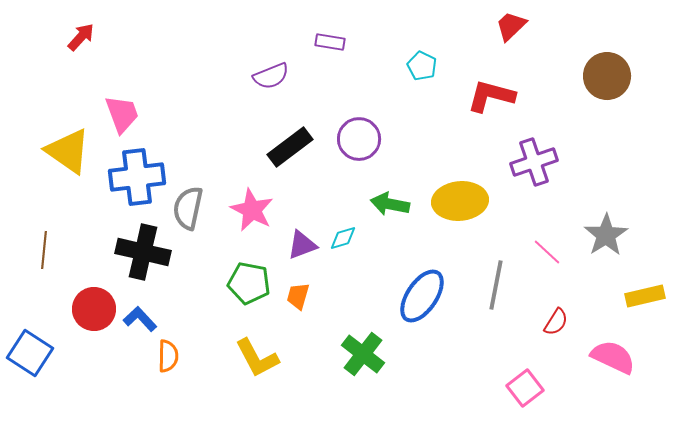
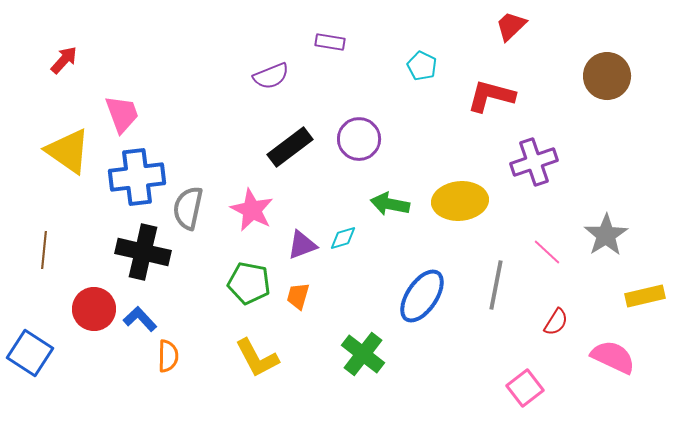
red arrow: moved 17 px left, 23 px down
